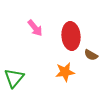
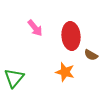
orange star: rotated 24 degrees clockwise
